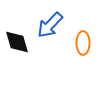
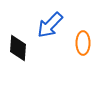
black diamond: moved 1 px right, 6 px down; rotated 20 degrees clockwise
